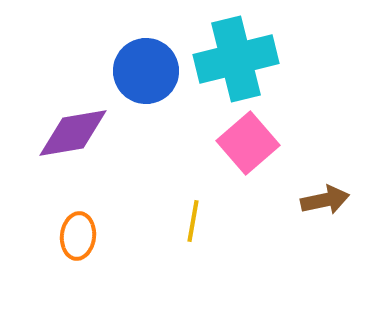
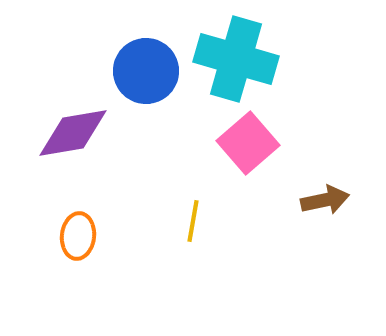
cyan cross: rotated 30 degrees clockwise
